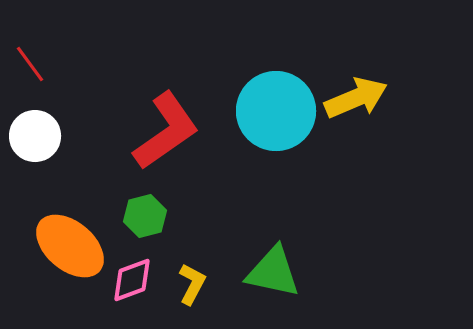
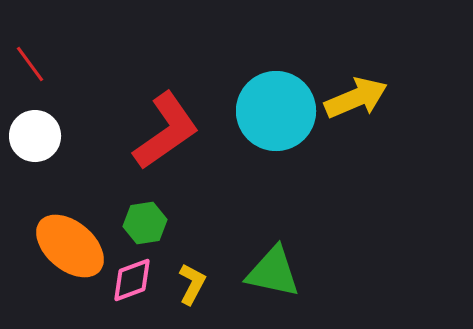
green hexagon: moved 7 px down; rotated 6 degrees clockwise
